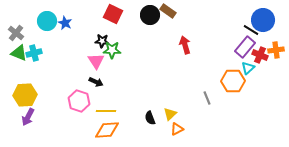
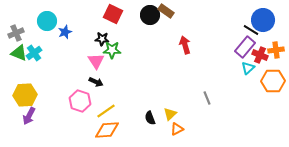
brown rectangle: moved 2 px left
blue star: moved 9 px down; rotated 24 degrees clockwise
gray cross: rotated 28 degrees clockwise
black star: moved 2 px up
cyan cross: rotated 21 degrees counterclockwise
orange hexagon: moved 40 px right
pink hexagon: moved 1 px right
yellow line: rotated 36 degrees counterclockwise
purple arrow: moved 1 px right, 1 px up
